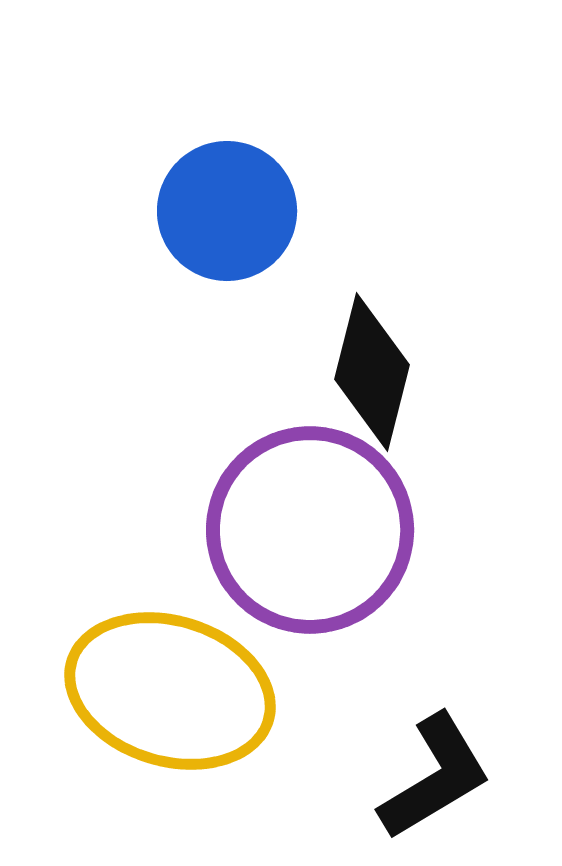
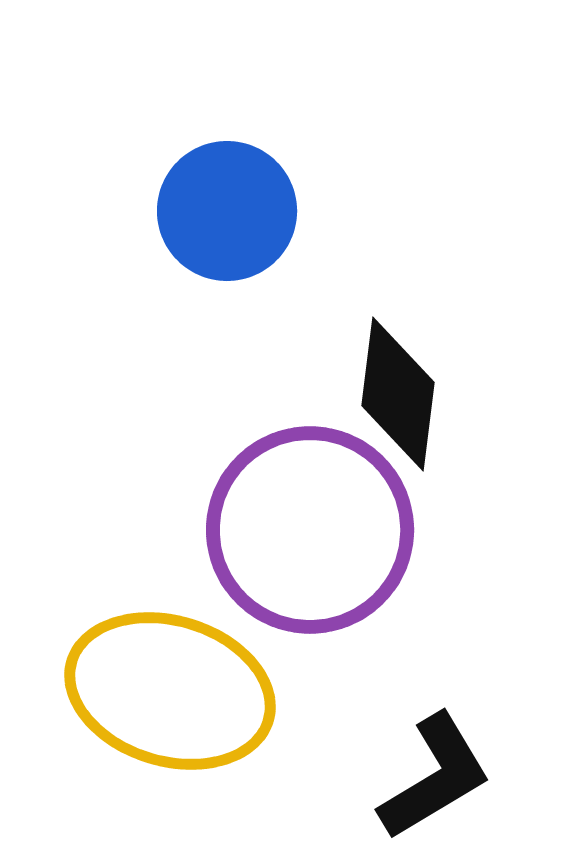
black diamond: moved 26 px right, 22 px down; rotated 7 degrees counterclockwise
